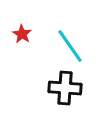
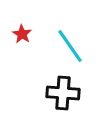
black cross: moved 2 px left, 5 px down
